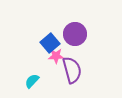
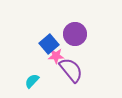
blue square: moved 1 px left, 1 px down
purple semicircle: moved 1 px left; rotated 24 degrees counterclockwise
